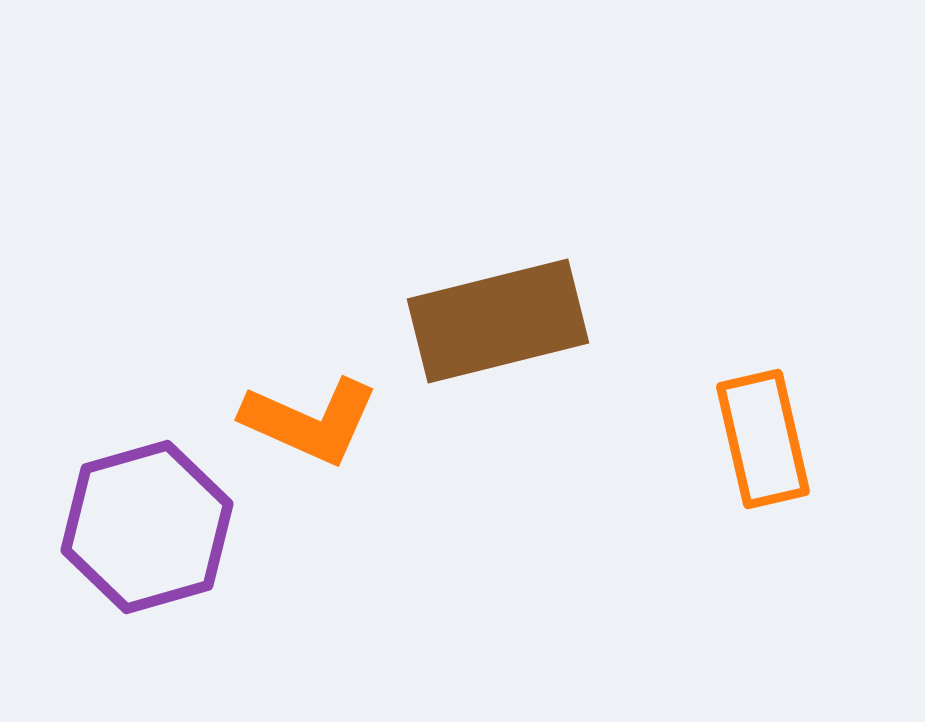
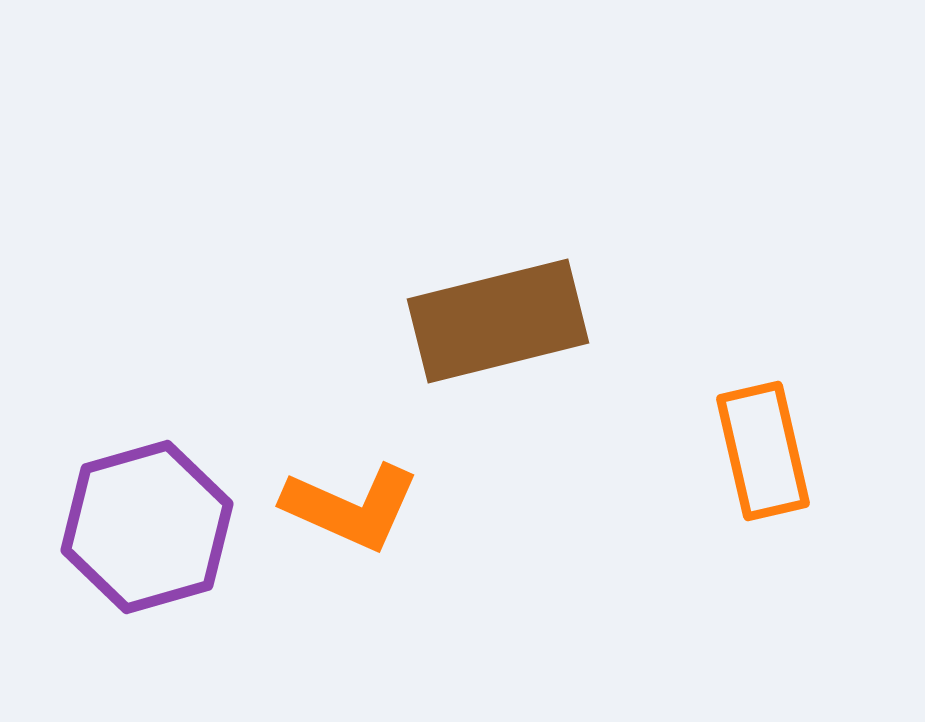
orange L-shape: moved 41 px right, 86 px down
orange rectangle: moved 12 px down
